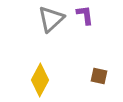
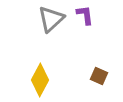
brown square: rotated 12 degrees clockwise
